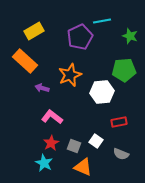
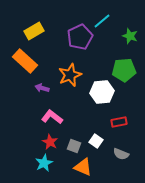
cyan line: rotated 30 degrees counterclockwise
red star: moved 1 px left, 1 px up; rotated 14 degrees counterclockwise
cyan star: rotated 18 degrees clockwise
